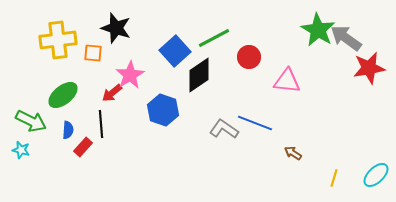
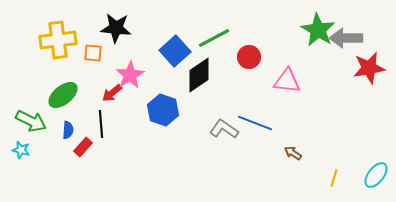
black star: rotated 12 degrees counterclockwise
gray arrow: rotated 36 degrees counterclockwise
cyan ellipse: rotated 8 degrees counterclockwise
